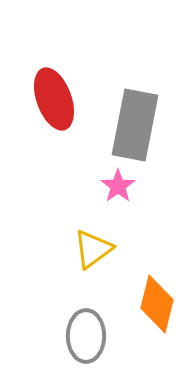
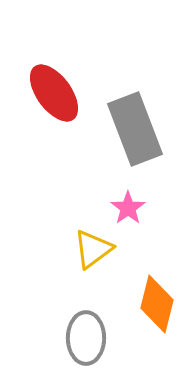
red ellipse: moved 6 px up; rotated 16 degrees counterclockwise
gray rectangle: moved 4 px down; rotated 32 degrees counterclockwise
pink star: moved 10 px right, 22 px down
gray ellipse: moved 2 px down
